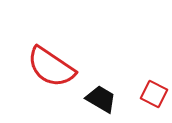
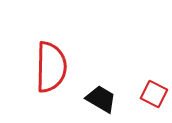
red semicircle: rotated 123 degrees counterclockwise
